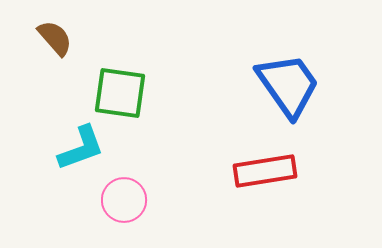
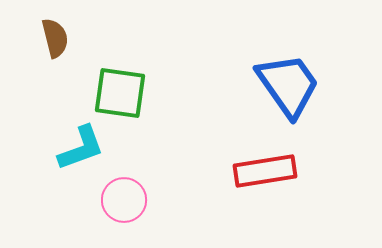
brown semicircle: rotated 27 degrees clockwise
